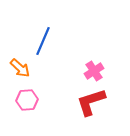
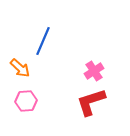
pink hexagon: moved 1 px left, 1 px down
